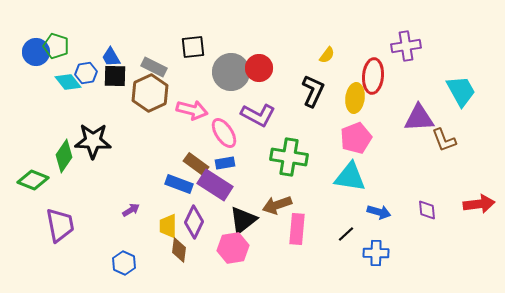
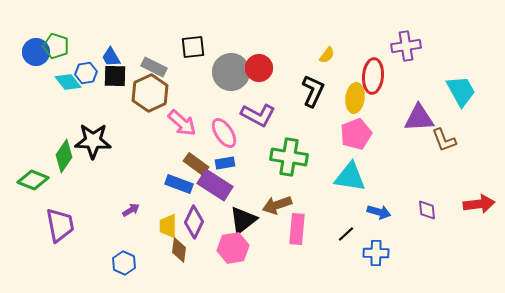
pink arrow at (192, 110): moved 10 px left, 13 px down; rotated 28 degrees clockwise
pink pentagon at (356, 138): moved 4 px up
